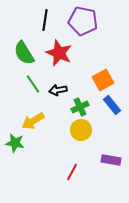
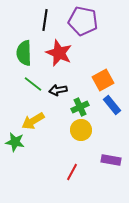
green semicircle: rotated 30 degrees clockwise
green line: rotated 18 degrees counterclockwise
green star: moved 1 px up
